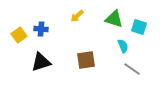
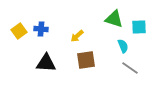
yellow arrow: moved 20 px down
cyan square: rotated 21 degrees counterclockwise
yellow square: moved 4 px up
black triangle: moved 5 px right, 1 px down; rotated 20 degrees clockwise
gray line: moved 2 px left, 1 px up
